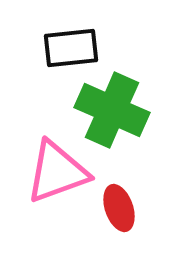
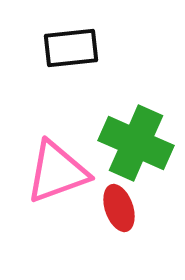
green cross: moved 24 px right, 33 px down
